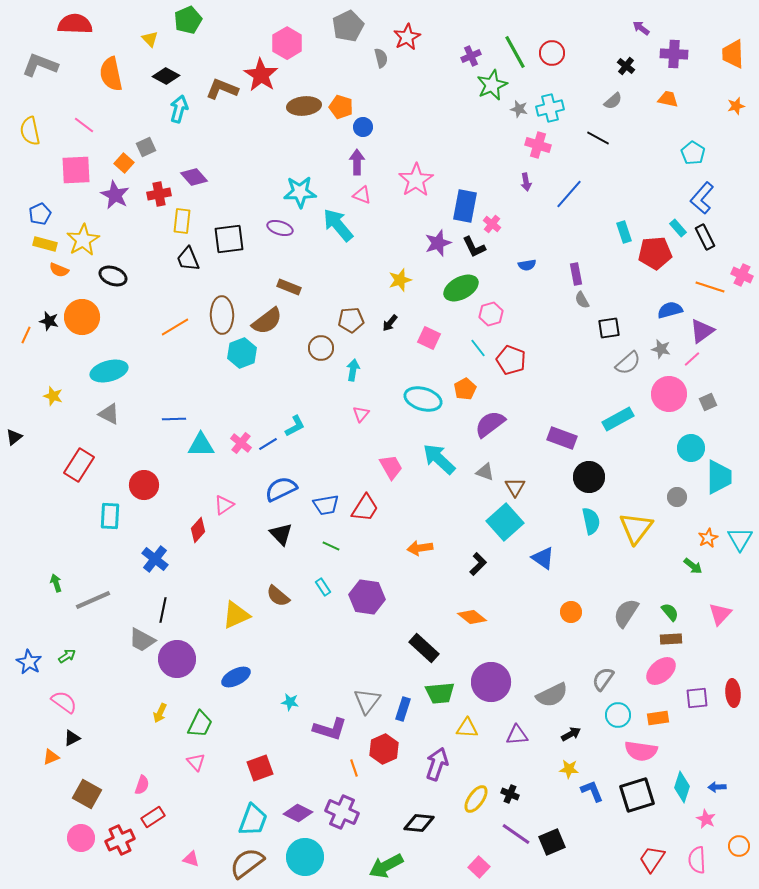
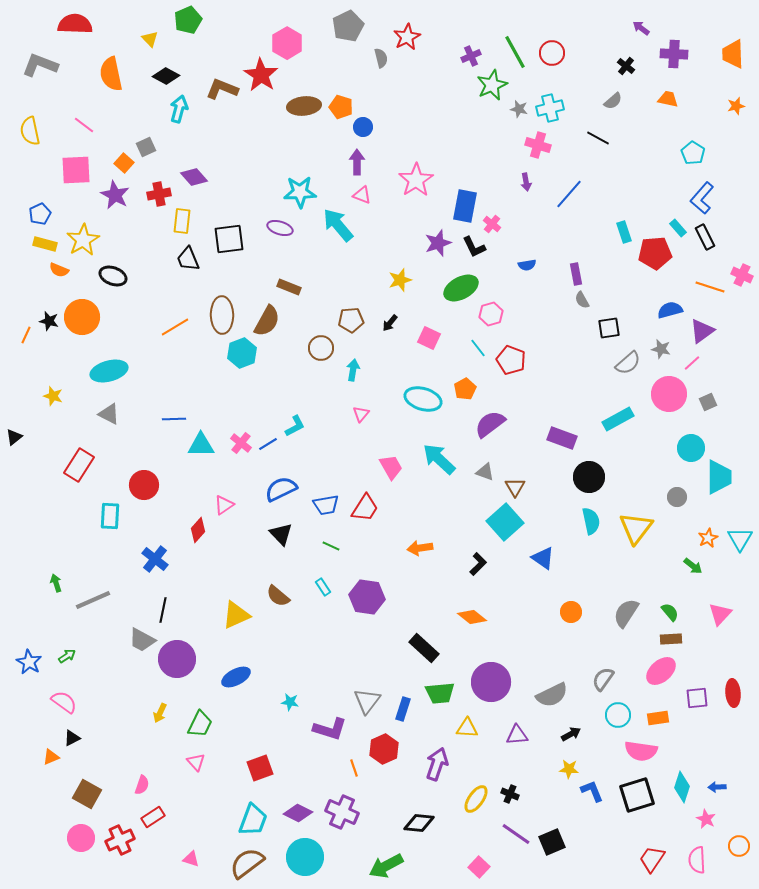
brown semicircle at (267, 321): rotated 24 degrees counterclockwise
pink line at (692, 359): moved 4 px down
